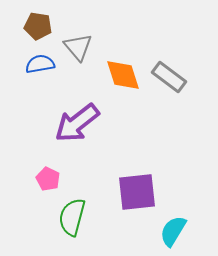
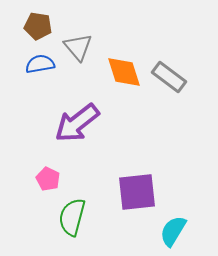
orange diamond: moved 1 px right, 3 px up
